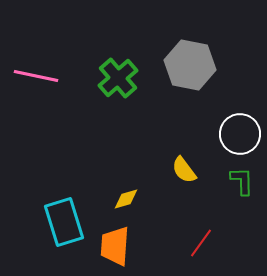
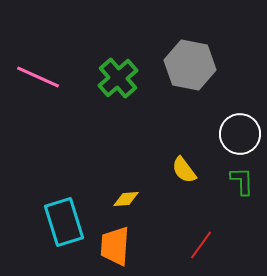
pink line: moved 2 px right, 1 px down; rotated 12 degrees clockwise
yellow diamond: rotated 12 degrees clockwise
red line: moved 2 px down
